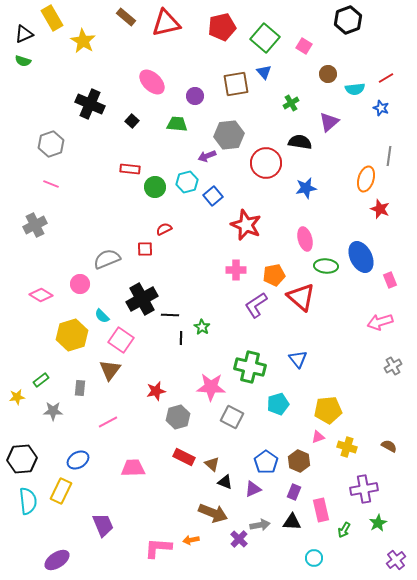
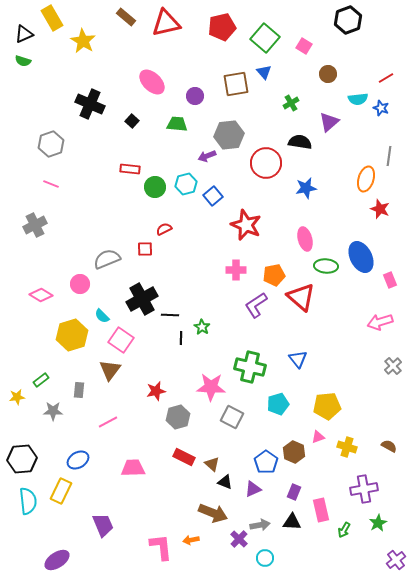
cyan semicircle at (355, 89): moved 3 px right, 10 px down
cyan hexagon at (187, 182): moved 1 px left, 2 px down
gray cross at (393, 366): rotated 12 degrees counterclockwise
gray rectangle at (80, 388): moved 1 px left, 2 px down
yellow pentagon at (328, 410): moved 1 px left, 4 px up
brown hexagon at (299, 461): moved 5 px left, 9 px up
pink L-shape at (158, 548): moved 3 px right, 1 px up; rotated 80 degrees clockwise
cyan circle at (314, 558): moved 49 px left
